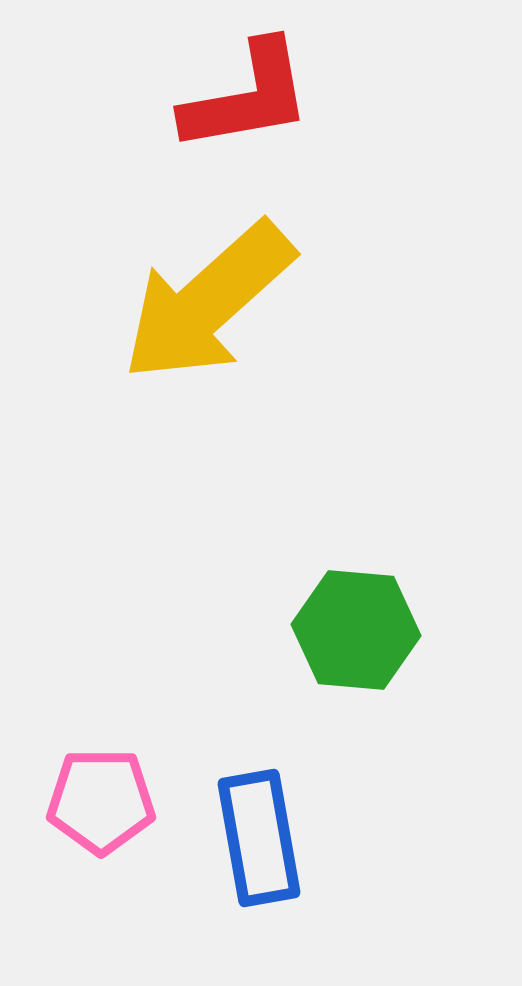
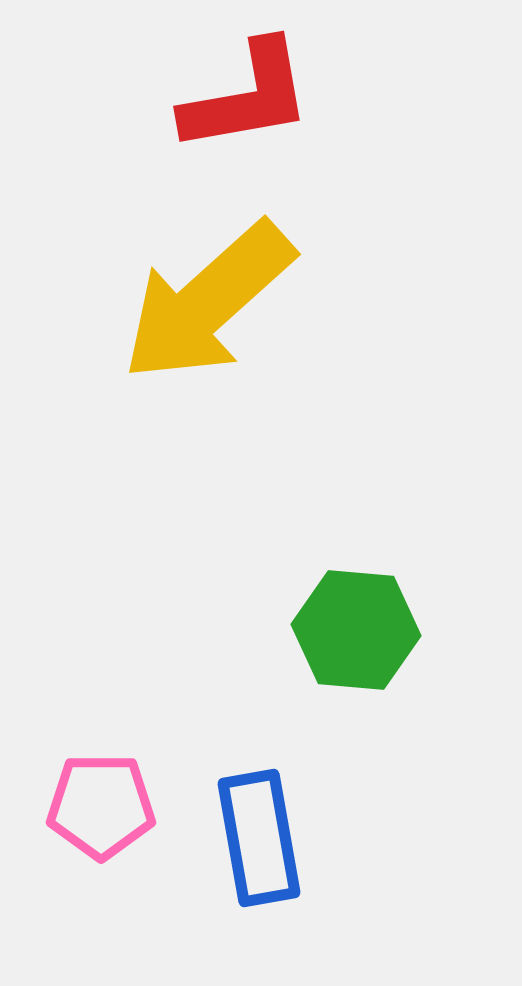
pink pentagon: moved 5 px down
